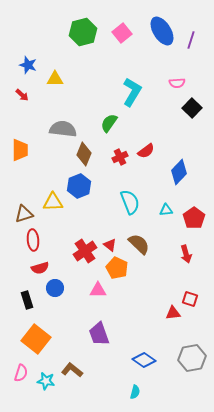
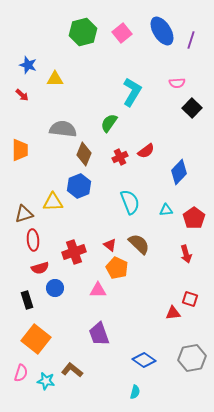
red cross at (85, 251): moved 11 px left, 1 px down; rotated 15 degrees clockwise
